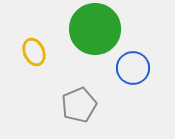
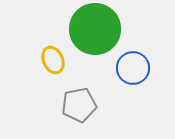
yellow ellipse: moved 19 px right, 8 px down
gray pentagon: rotated 12 degrees clockwise
